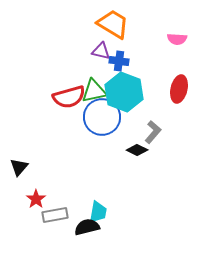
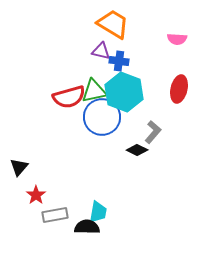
red star: moved 4 px up
black semicircle: rotated 15 degrees clockwise
